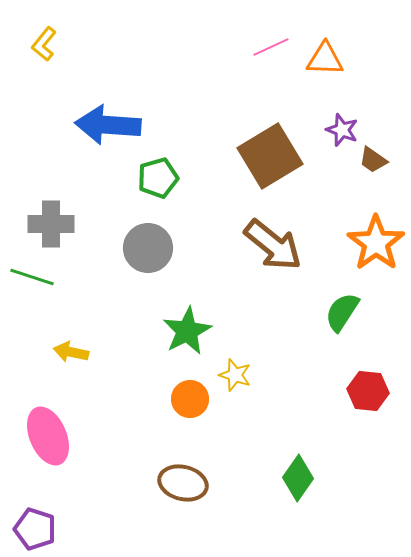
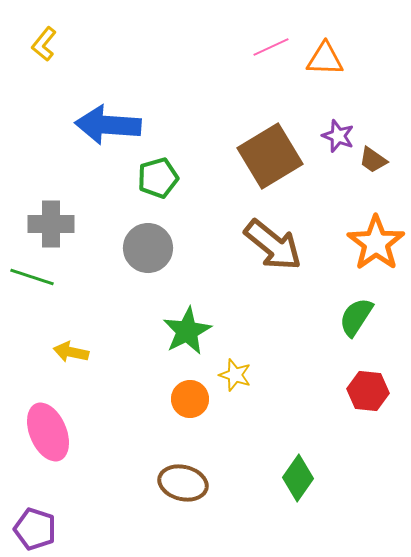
purple star: moved 4 px left, 6 px down
green semicircle: moved 14 px right, 5 px down
pink ellipse: moved 4 px up
